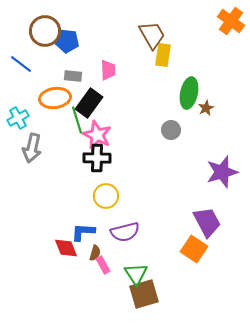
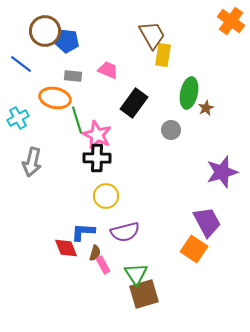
pink trapezoid: rotated 65 degrees counterclockwise
orange ellipse: rotated 20 degrees clockwise
black rectangle: moved 45 px right
gray arrow: moved 14 px down
